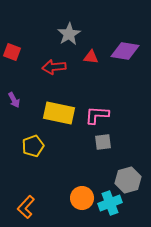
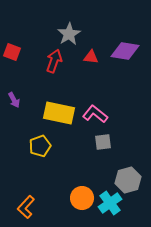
red arrow: moved 6 px up; rotated 115 degrees clockwise
pink L-shape: moved 2 px left, 1 px up; rotated 35 degrees clockwise
yellow pentagon: moved 7 px right
cyan cross: rotated 15 degrees counterclockwise
